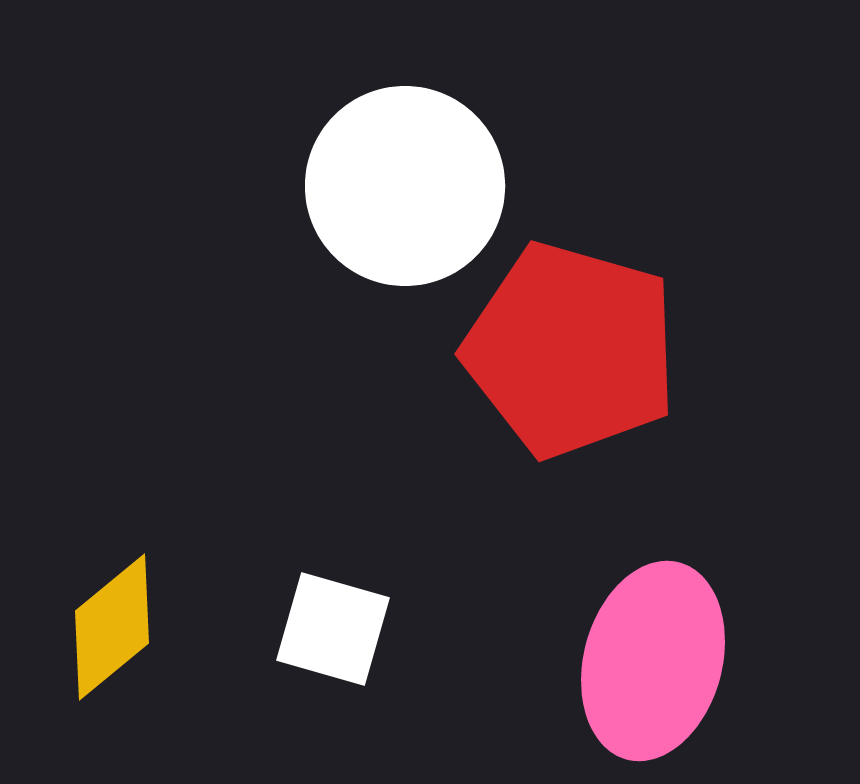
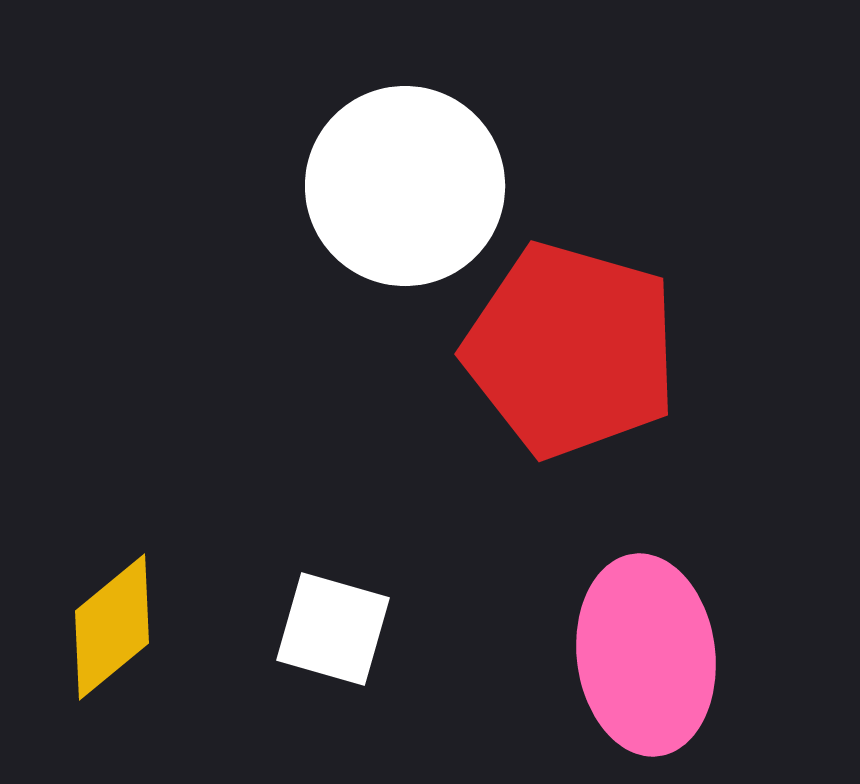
pink ellipse: moved 7 px left, 6 px up; rotated 22 degrees counterclockwise
